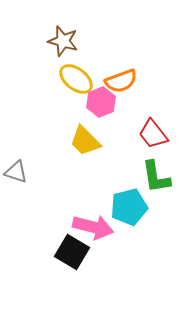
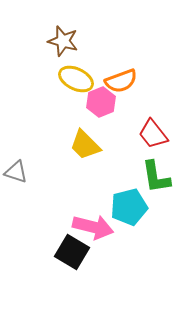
yellow ellipse: rotated 12 degrees counterclockwise
yellow trapezoid: moved 4 px down
